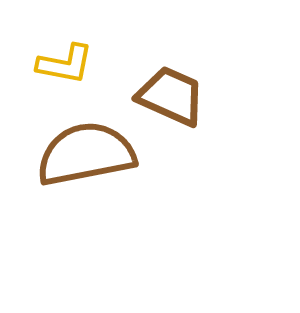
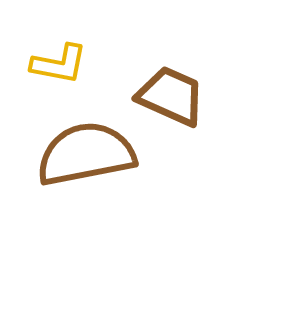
yellow L-shape: moved 6 px left
